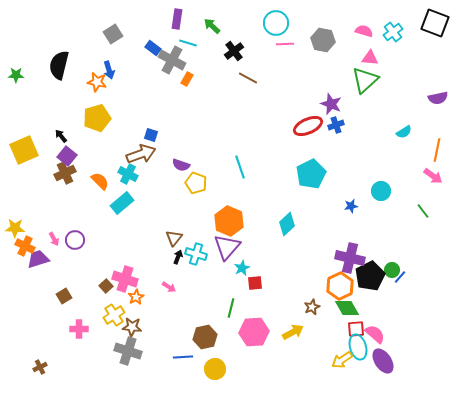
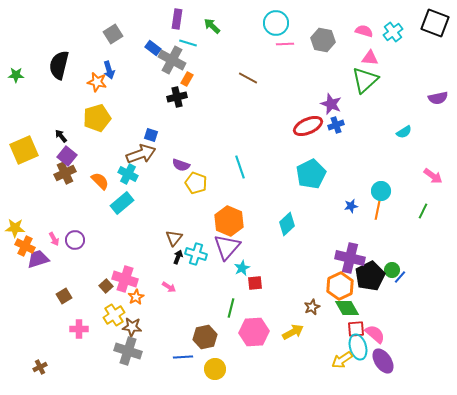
black cross at (234, 51): moved 57 px left, 46 px down; rotated 24 degrees clockwise
orange line at (437, 150): moved 59 px left, 58 px down
green line at (423, 211): rotated 63 degrees clockwise
